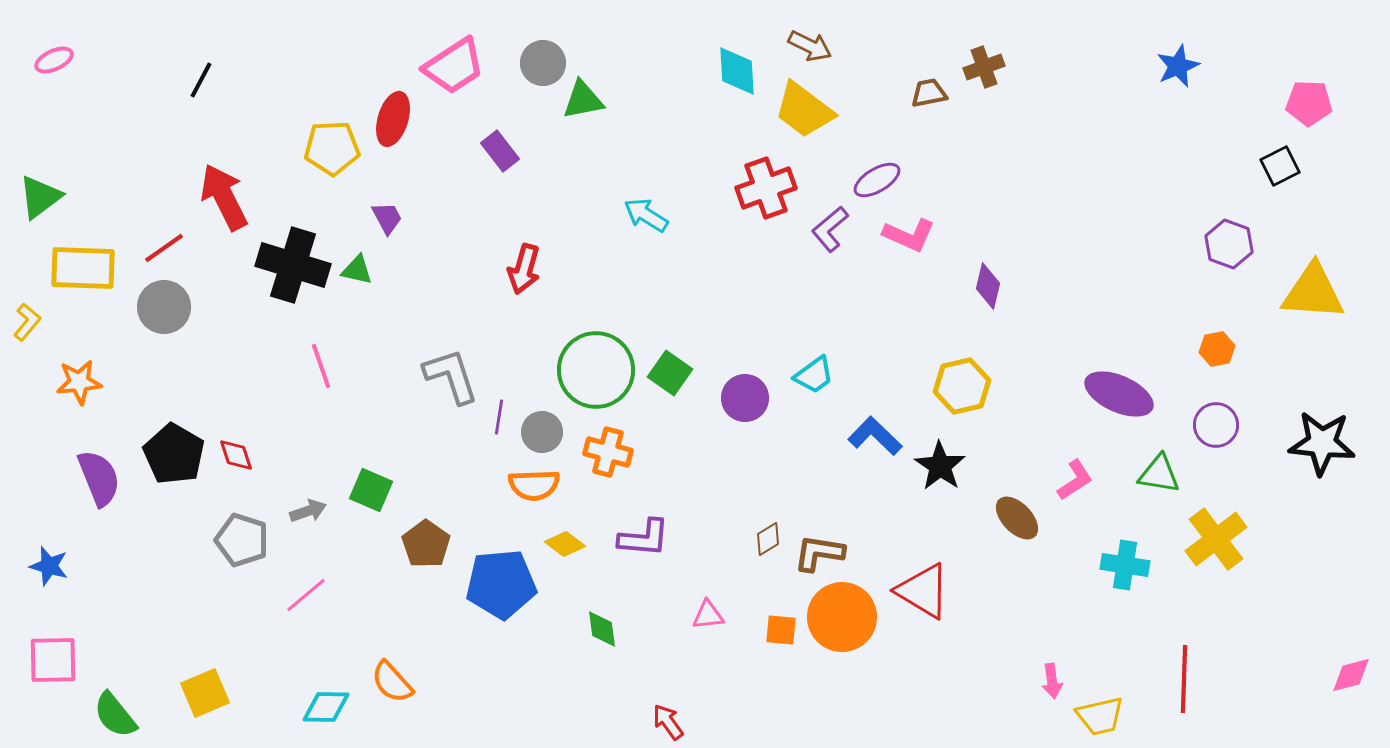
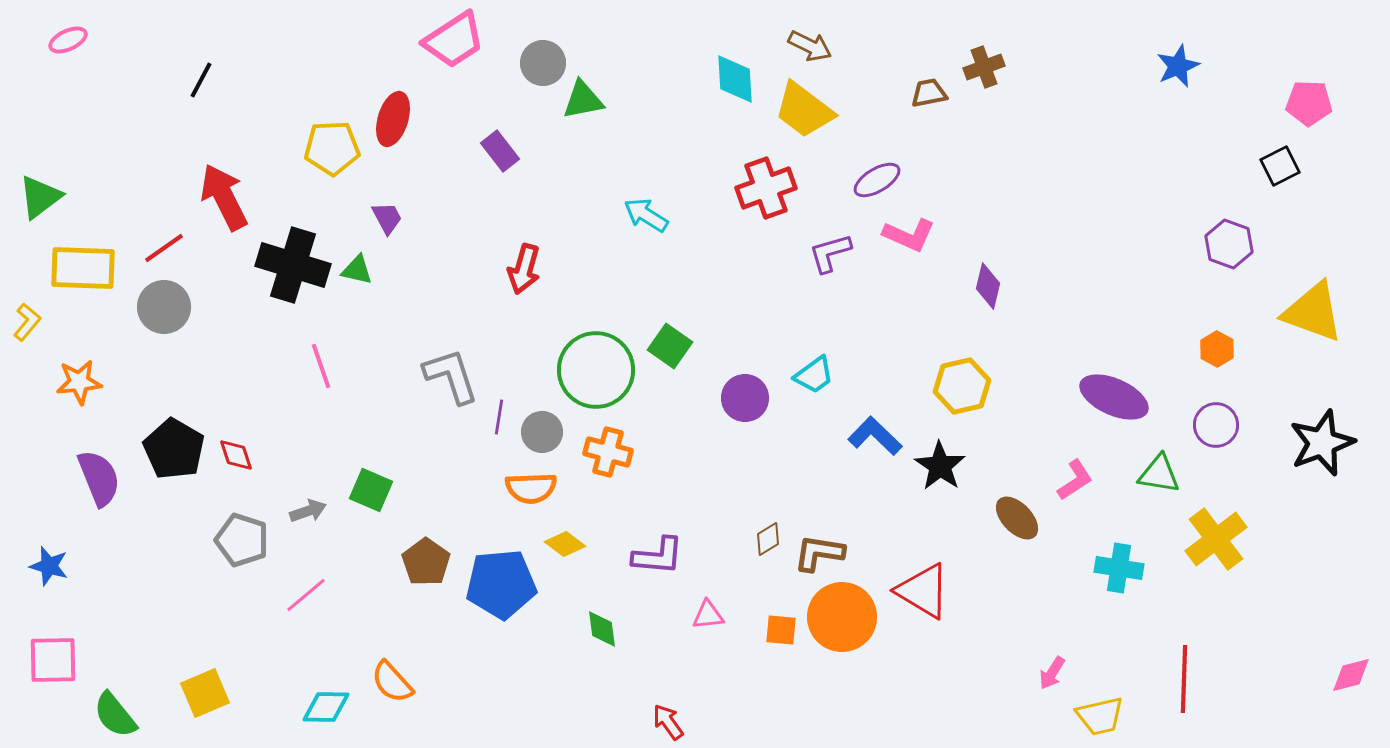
pink ellipse at (54, 60): moved 14 px right, 20 px up
pink trapezoid at (454, 66): moved 26 px up
cyan diamond at (737, 71): moved 2 px left, 8 px down
purple L-shape at (830, 229): moved 24 px down; rotated 24 degrees clockwise
yellow triangle at (1313, 292): moved 20 px down; rotated 16 degrees clockwise
orange hexagon at (1217, 349): rotated 20 degrees counterclockwise
green square at (670, 373): moved 27 px up
purple ellipse at (1119, 394): moved 5 px left, 3 px down
black star at (1322, 443): rotated 26 degrees counterclockwise
black pentagon at (174, 454): moved 5 px up
orange semicircle at (534, 485): moved 3 px left, 3 px down
purple L-shape at (644, 538): moved 14 px right, 18 px down
brown pentagon at (426, 544): moved 18 px down
cyan cross at (1125, 565): moved 6 px left, 3 px down
pink arrow at (1052, 681): moved 8 px up; rotated 40 degrees clockwise
